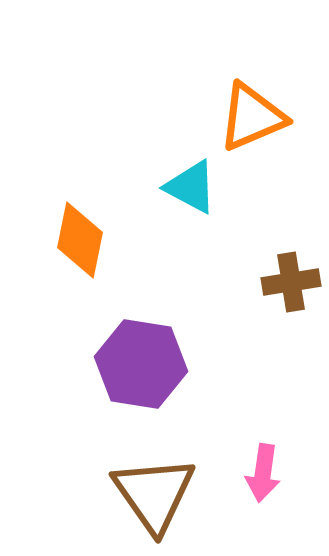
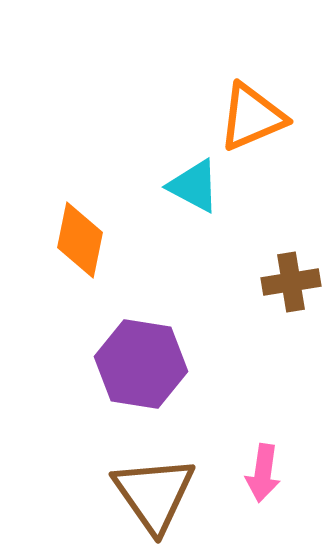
cyan triangle: moved 3 px right, 1 px up
